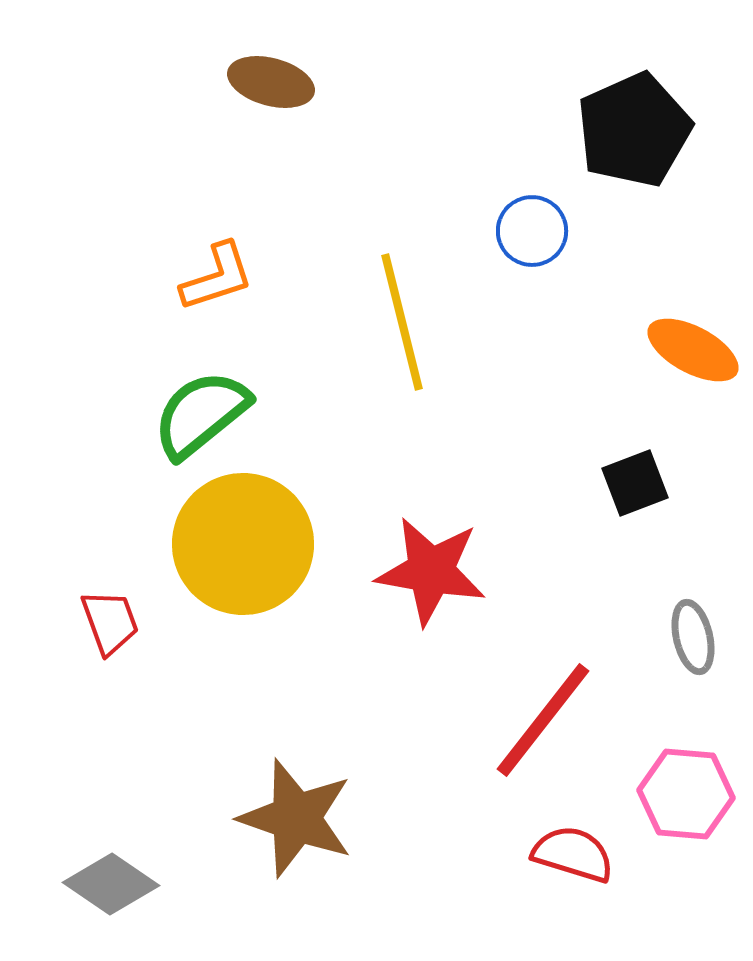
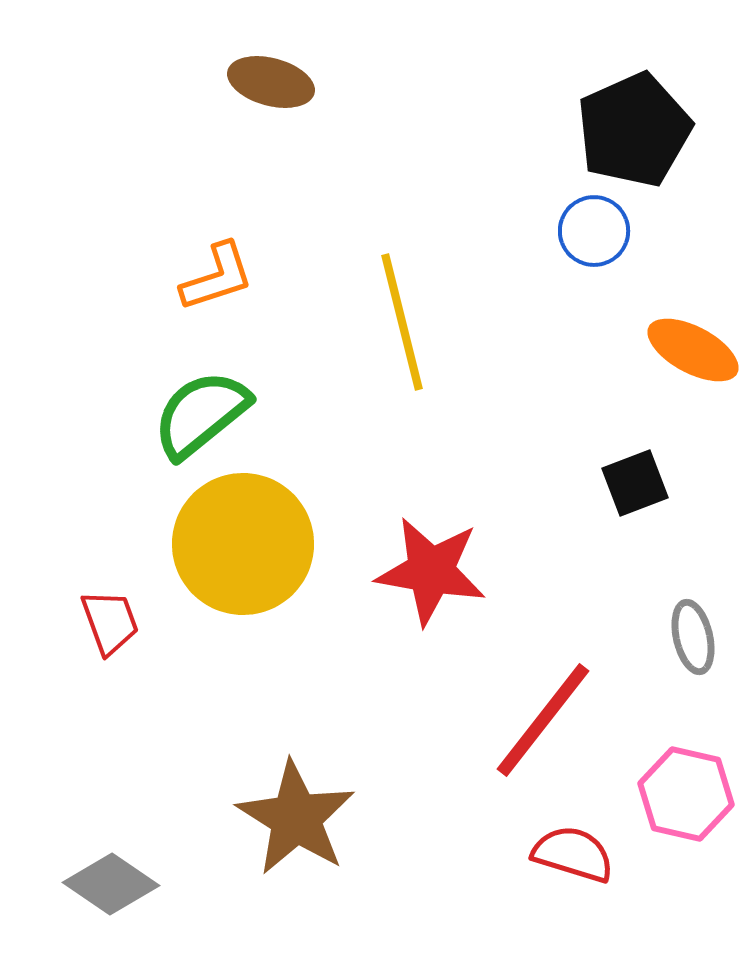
blue circle: moved 62 px right
pink hexagon: rotated 8 degrees clockwise
brown star: rotated 13 degrees clockwise
